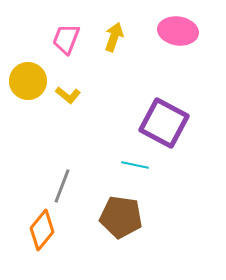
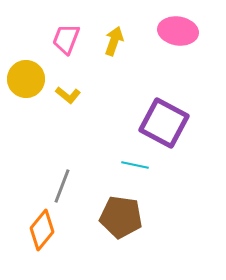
yellow arrow: moved 4 px down
yellow circle: moved 2 px left, 2 px up
